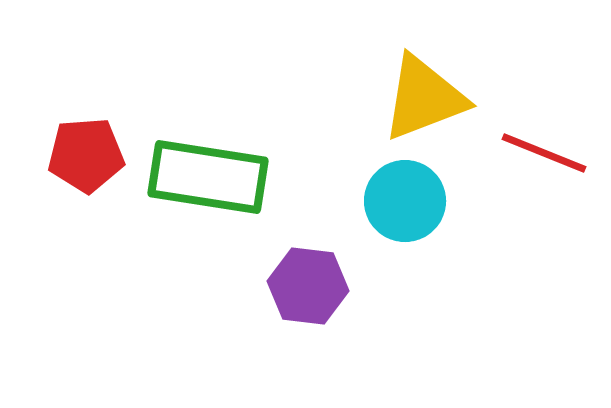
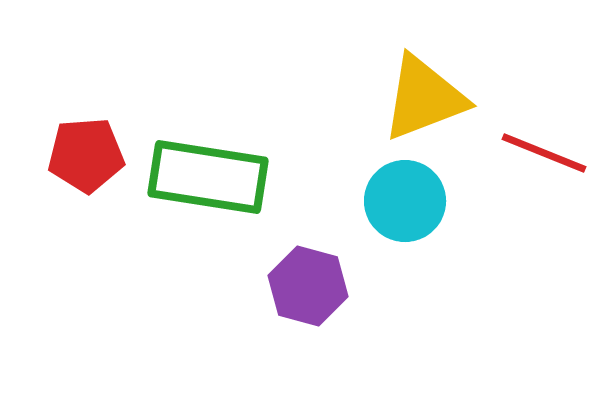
purple hexagon: rotated 8 degrees clockwise
